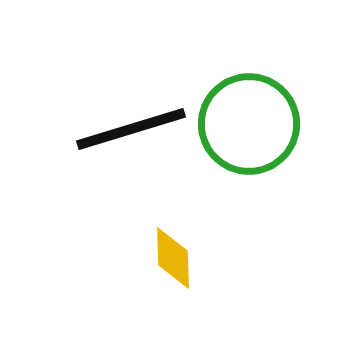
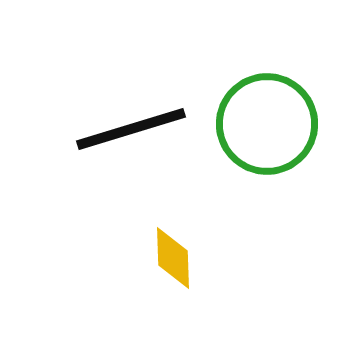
green circle: moved 18 px right
